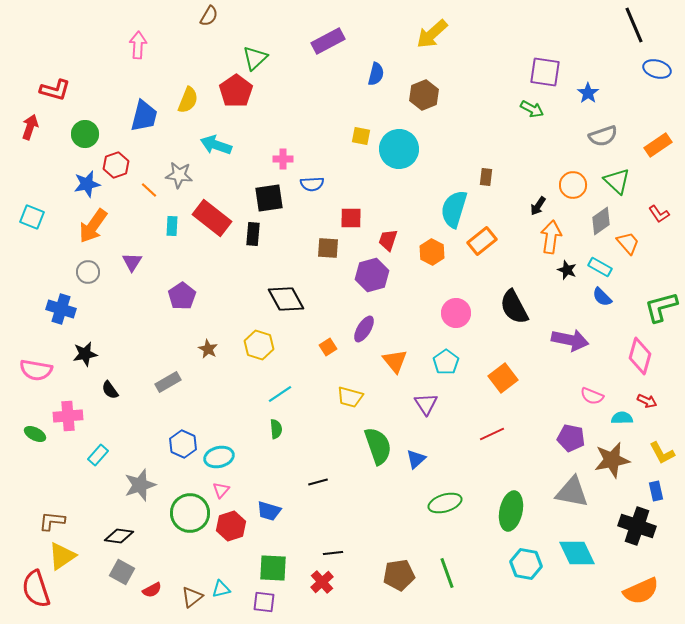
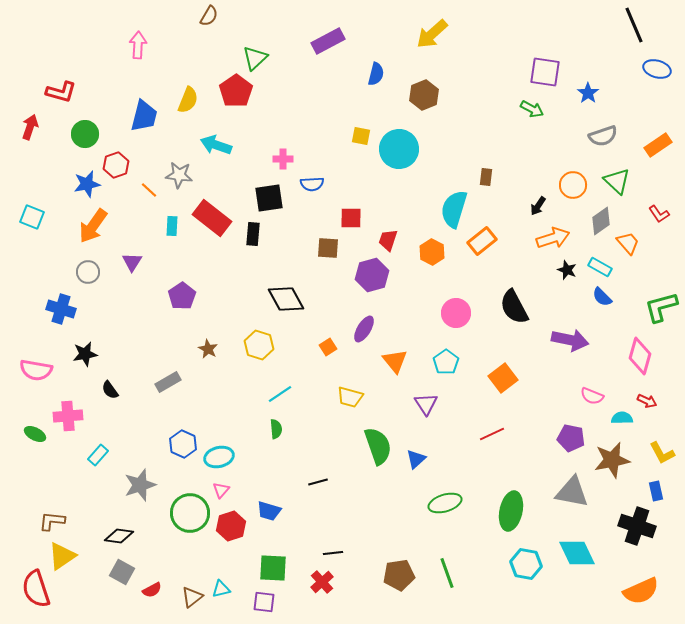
red L-shape at (55, 90): moved 6 px right, 2 px down
orange arrow at (551, 237): moved 2 px right, 1 px down; rotated 64 degrees clockwise
